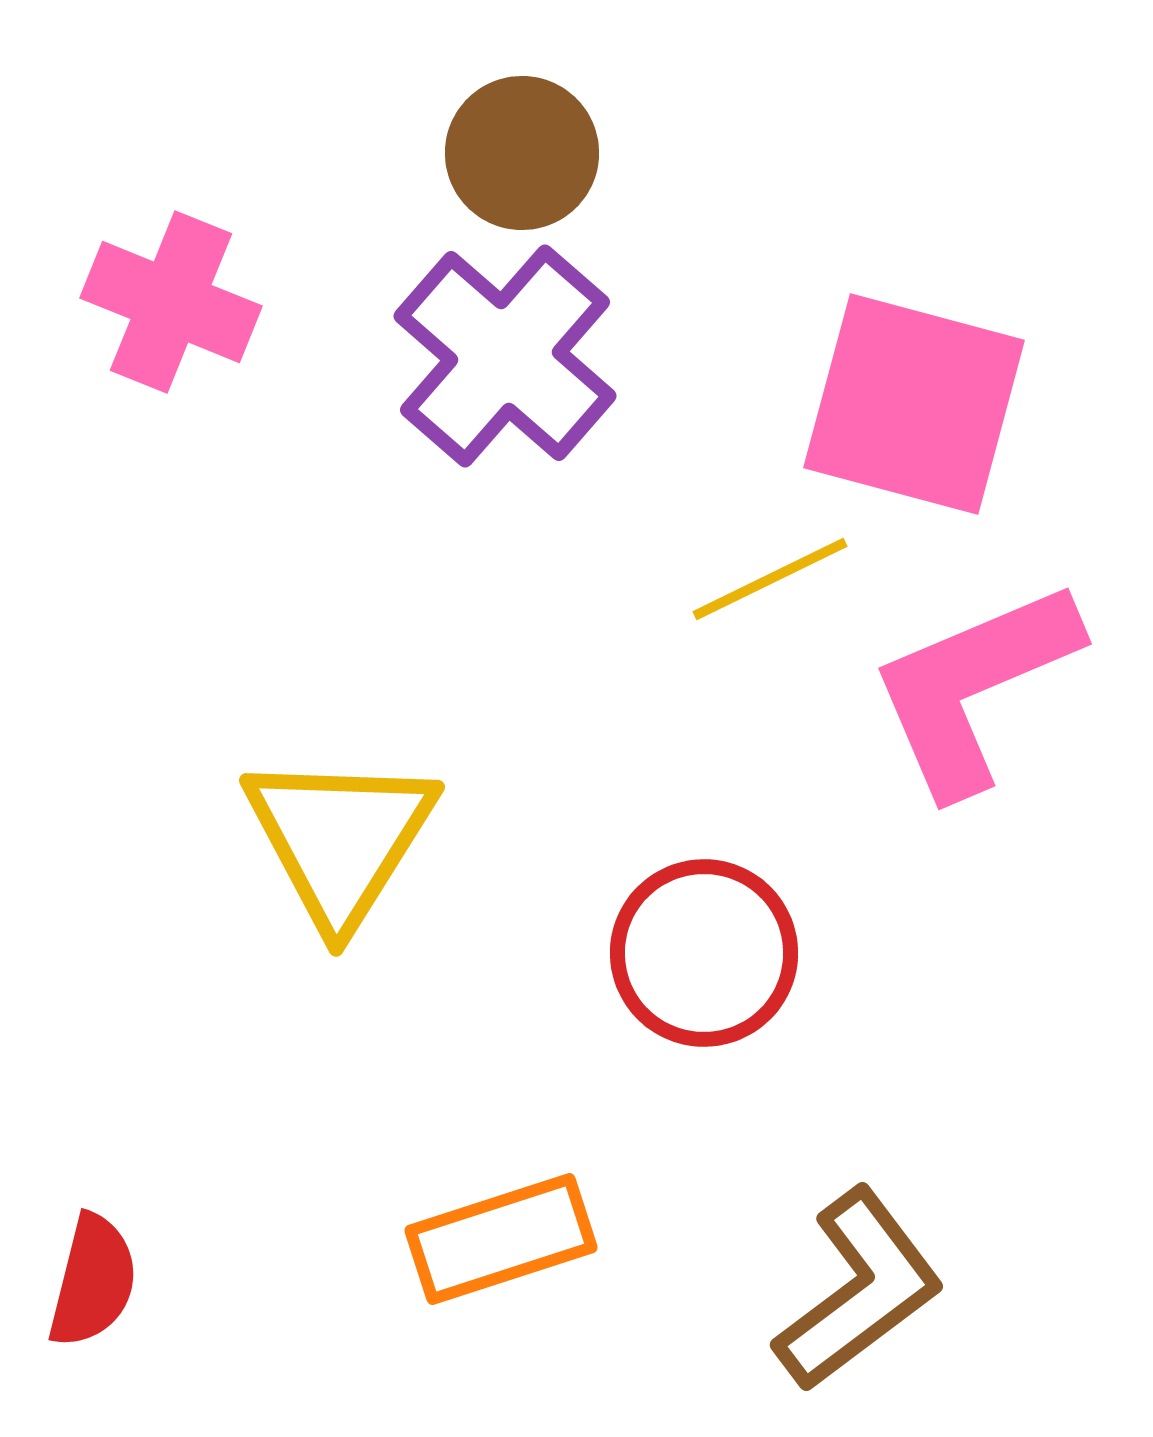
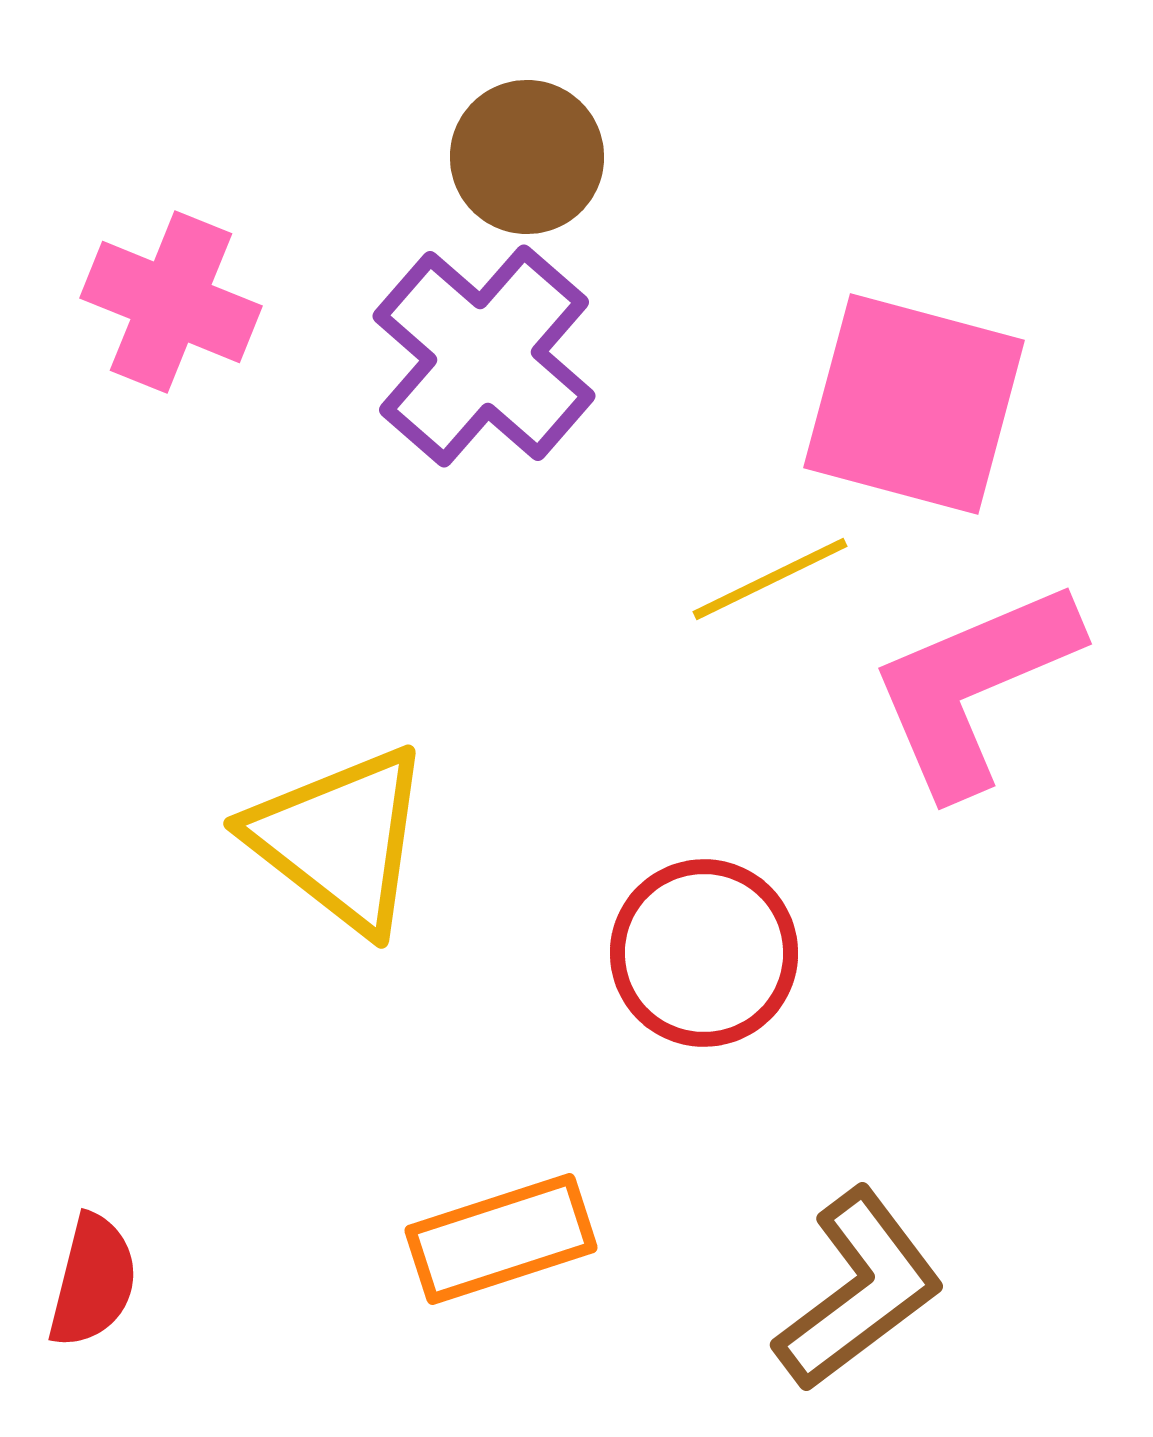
brown circle: moved 5 px right, 4 px down
purple cross: moved 21 px left
yellow triangle: rotated 24 degrees counterclockwise
